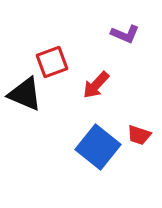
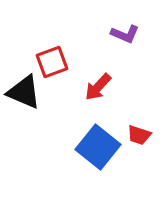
red arrow: moved 2 px right, 2 px down
black triangle: moved 1 px left, 2 px up
